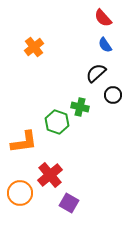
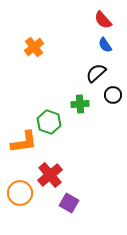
red semicircle: moved 2 px down
green cross: moved 3 px up; rotated 18 degrees counterclockwise
green hexagon: moved 8 px left
